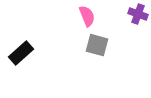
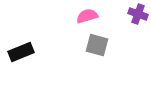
pink semicircle: rotated 85 degrees counterclockwise
black rectangle: moved 1 px up; rotated 20 degrees clockwise
